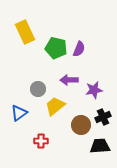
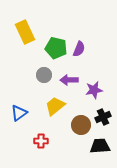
gray circle: moved 6 px right, 14 px up
